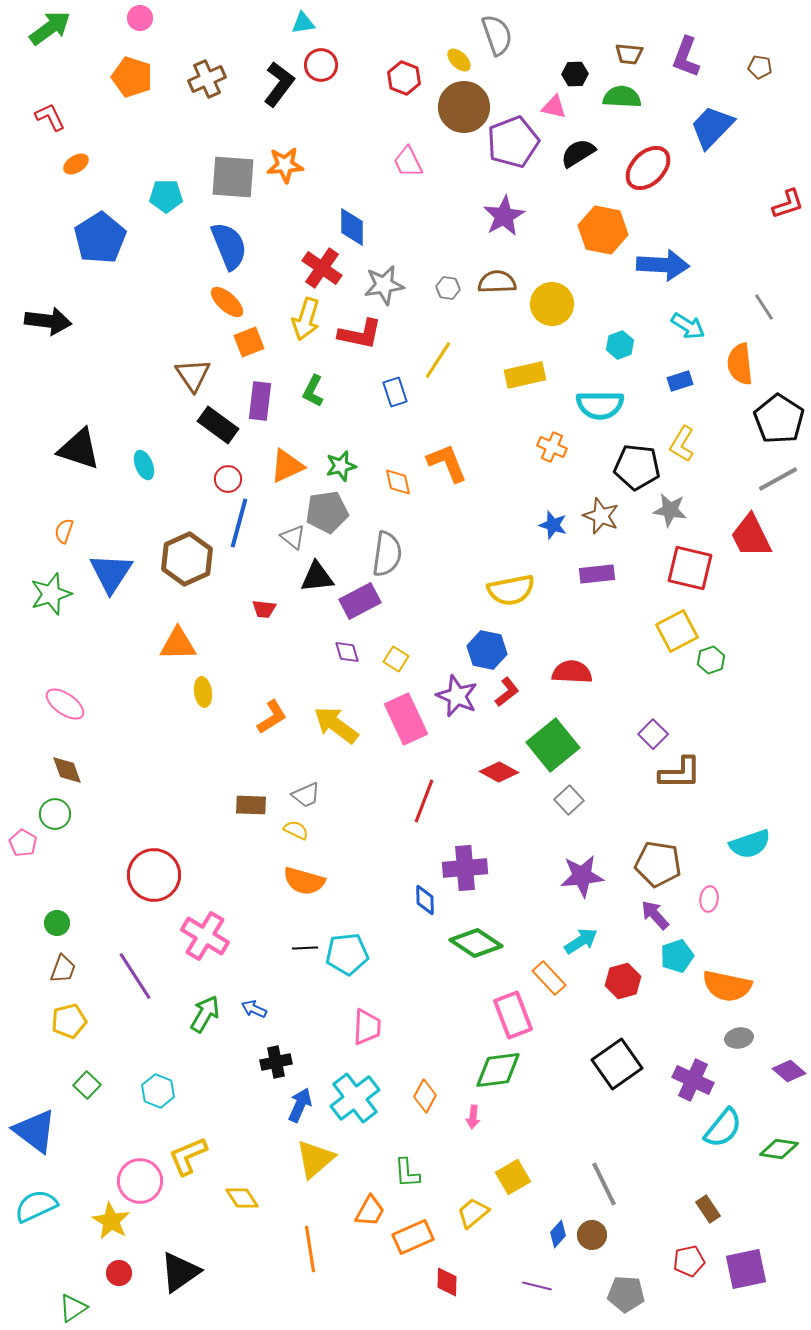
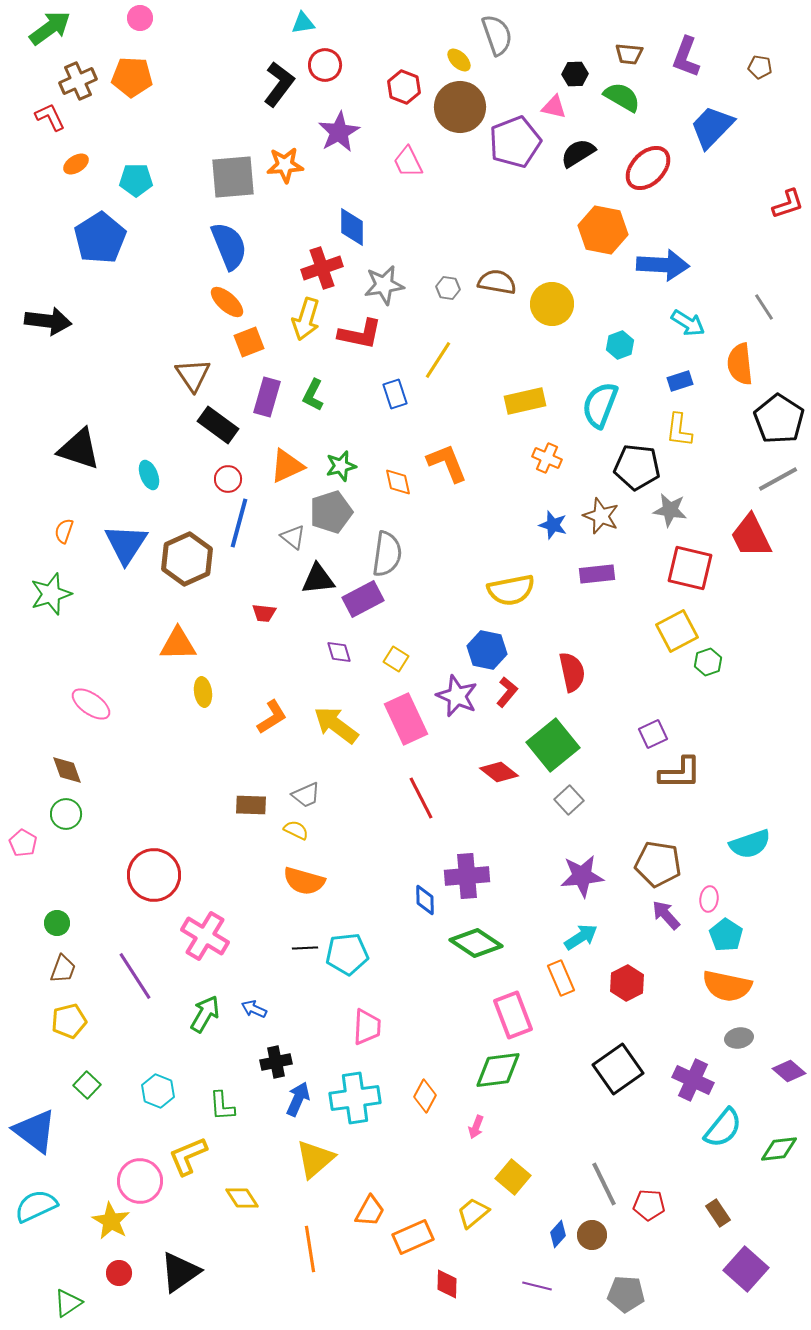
red circle at (321, 65): moved 4 px right
orange pentagon at (132, 77): rotated 15 degrees counterclockwise
red hexagon at (404, 78): moved 9 px down
brown cross at (207, 79): moved 129 px left, 2 px down
green semicircle at (622, 97): rotated 27 degrees clockwise
brown circle at (464, 107): moved 4 px left
purple pentagon at (513, 142): moved 2 px right
gray square at (233, 177): rotated 9 degrees counterclockwise
cyan pentagon at (166, 196): moved 30 px left, 16 px up
purple star at (504, 216): moved 165 px left, 84 px up
red cross at (322, 268): rotated 36 degrees clockwise
brown semicircle at (497, 282): rotated 12 degrees clockwise
cyan arrow at (688, 326): moved 3 px up
yellow rectangle at (525, 375): moved 26 px down
green L-shape at (313, 391): moved 4 px down
blue rectangle at (395, 392): moved 2 px down
purple rectangle at (260, 401): moved 7 px right, 4 px up; rotated 9 degrees clockwise
cyan semicircle at (600, 405): rotated 111 degrees clockwise
yellow L-shape at (682, 444): moved 3 px left, 14 px up; rotated 24 degrees counterclockwise
orange cross at (552, 447): moved 5 px left, 11 px down
cyan ellipse at (144, 465): moved 5 px right, 10 px down
gray pentagon at (327, 512): moved 4 px right; rotated 9 degrees counterclockwise
blue triangle at (111, 573): moved 15 px right, 29 px up
black triangle at (317, 577): moved 1 px right, 2 px down
purple rectangle at (360, 601): moved 3 px right, 2 px up
red trapezoid at (264, 609): moved 4 px down
purple diamond at (347, 652): moved 8 px left
green hexagon at (711, 660): moved 3 px left, 2 px down
red semicircle at (572, 672): rotated 75 degrees clockwise
red L-shape at (507, 692): rotated 12 degrees counterclockwise
pink ellipse at (65, 704): moved 26 px right
purple square at (653, 734): rotated 20 degrees clockwise
red diamond at (499, 772): rotated 9 degrees clockwise
red line at (424, 801): moved 3 px left, 3 px up; rotated 48 degrees counterclockwise
green circle at (55, 814): moved 11 px right
purple cross at (465, 868): moved 2 px right, 8 px down
purple arrow at (655, 915): moved 11 px right
cyan arrow at (581, 941): moved 4 px up
cyan pentagon at (677, 956): moved 49 px right, 21 px up; rotated 20 degrees counterclockwise
orange rectangle at (549, 978): moved 12 px right; rotated 20 degrees clockwise
red hexagon at (623, 981): moved 4 px right, 2 px down; rotated 12 degrees counterclockwise
black square at (617, 1064): moved 1 px right, 5 px down
cyan cross at (355, 1098): rotated 30 degrees clockwise
blue arrow at (300, 1105): moved 2 px left, 6 px up
pink arrow at (473, 1117): moved 3 px right, 10 px down; rotated 15 degrees clockwise
green diamond at (779, 1149): rotated 15 degrees counterclockwise
green L-shape at (407, 1173): moved 185 px left, 67 px up
yellow square at (513, 1177): rotated 20 degrees counterclockwise
brown rectangle at (708, 1209): moved 10 px right, 4 px down
red pentagon at (689, 1261): moved 40 px left, 56 px up; rotated 16 degrees clockwise
purple square at (746, 1269): rotated 36 degrees counterclockwise
red diamond at (447, 1282): moved 2 px down
green triangle at (73, 1308): moved 5 px left, 5 px up
